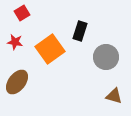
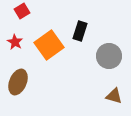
red square: moved 2 px up
red star: rotated 21 degrees clockwise
orange square: moved 1 px left, 4 px up
gray circle: moved 3 px right, 1 px up
brown ellipse: moved 1 px right; rotated 15 degrees counterclockwise
